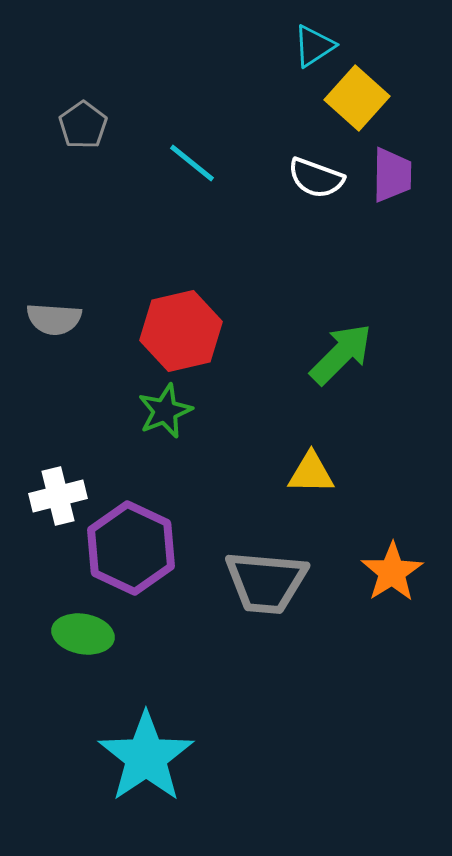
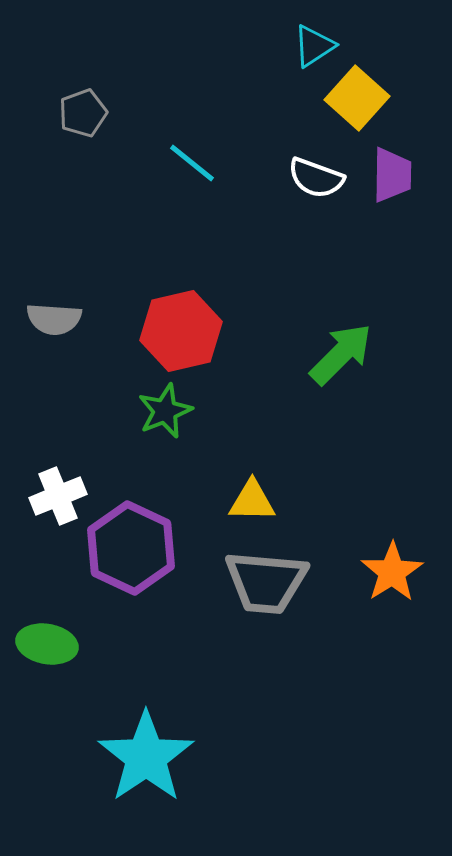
gray pentagon: moved 12 px up; rotated 15 degrees clockwise
yellow triangle: moved 59 px left, 28 px down
white cross: rotated 8 degrees counterclockwise
green ellipse: moved 36 px left, 10 px down
